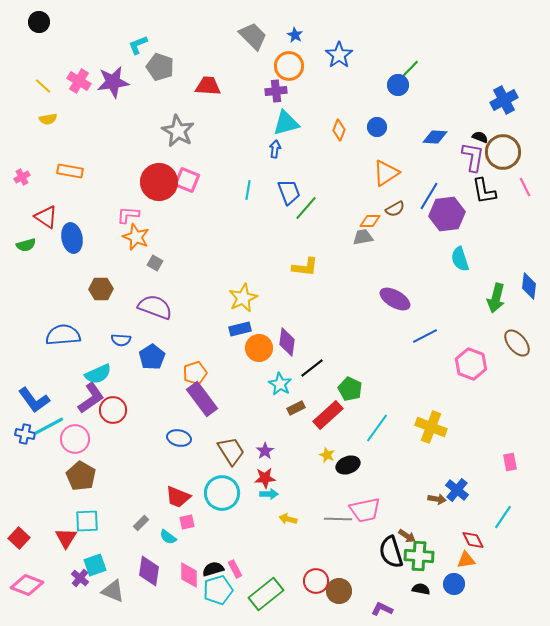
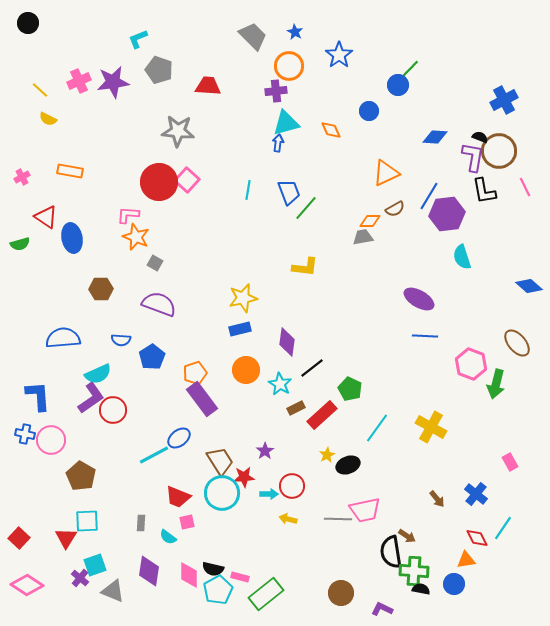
black circle at (39, 22): moved 11 px left, 1 px down
blue star at (295, 35): moved 3 px up
cyan L-shape at (138, 45): moved 6 px up
gray pentagon at (160, 67): moved 1 px left, 3 px down
pink cross at (79, 81): rotated 35 degrees clockwise
yellow line at (43, 86): moved 3 px left, 4 px down
yellow semicircle at (48, 119): rotated 36 degrees clockwise
blue circle at (377, 127): moved 8 px left, 16 px up
orange diamond at (339, 130): moved 8 px left; rotated 45 degrees counterclockwise
gray star at (178, 131): rotated 24 degrees counterclockwise
blue arrow at (275, 149): moved 3 px right, 6 px up
brown circle at (503, 152): moved 4 px left, 1 px up
orange triangle at (386, 173): rotated 8 degrees clockwise
pink square at (187, 180): rotated 20 degrees clockwise
green semicircle at (26, 245): moved 6 px left, 1 px up
cyan semicircle at (460, 259): moved 2 px right, 2 px up
blue diamond at (529, 286): rotated 56 degrees counterclockwise
yellow star at (243, 298): rotated 12 degrees clockwise
green arrow at (496, 298): moved 86 px down
purple ellipse at (395, 299): moved 24 px right
purple semicircle at (155, 307): moved 4 px right, 3 px up
blue semicircle at (63, 335): moved 3 px down
blue line at (425, 336): rotated 30 degrees clockwise
orange circle at (259, 348): moved 13 px left, 22 px down
blue L-shape at (34, 400): moved 4 px right, 4 px up; rotated 148 degrees counterclockwise
red rectangle at (328, 415): moved 6 px left
cyan line at (49, 426): moved 105 px right, 29 px down
yellow cross at (431, 427): rotated 8 degrees clockwise
blue ellipse at (179, 438): rotated 50 degrees counterclockwise
pink circle at (75, 439): moved 24 px left, 1 px down
brown trapezoid at (231, 451): moved 11 px left, 10 px down
yellow star at (327, 455): rotated 21 degrees clockwise
pink rectangle at (510, 462): rotated 18 degrees counterclockwise
red star at (265, 478): moved 21 px left, 1 px up
blue cross at (457, 490): moved 19 px right, 4 px down
brown arrow at (437, 499): rotated 42 degrees clockwise
cyan line at (503, 517): moved 11 px down
gray rectangle at (141, 523): rotated 42 degrees counterclockwise
red diamond at (473, 540): moved 4 px right, 2 px up
black semicircle at (391, 552): rotated 8 degrees clockwise
green cross at (419, 556): moved 5 px left, 15 px down
black semicircle at (213, 569): rotated 150 degrees counterclockwise
pink rectangle at (235, 569): moved 5 px right, 8 px down; rotated 48 degrees counterclockwise
red circle at (316, 581): moved 24 px left, 95 px up
pink diamond at (27, 585): rotated 12 degrees clockwise
cyan pentagon at (218, 590): rotated 12 degrees counterclockwise
brown circle at (339, 591): moved 2 px right, 2 px down
